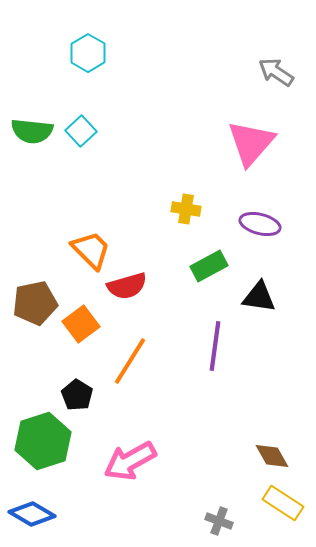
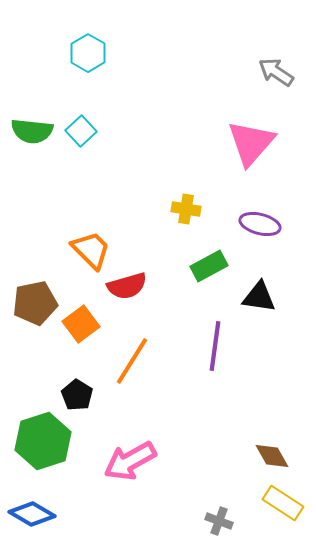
orange line: moved 2 px right
